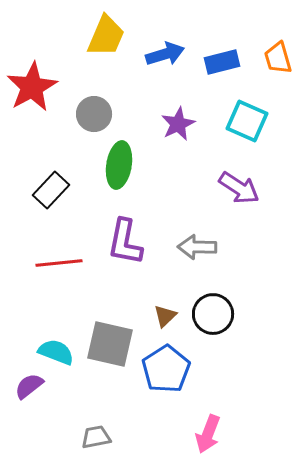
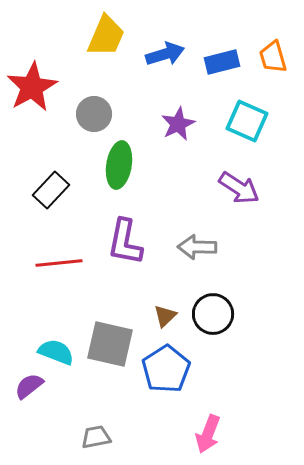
orange trapezoid: moved 5 px left, 1 px up
